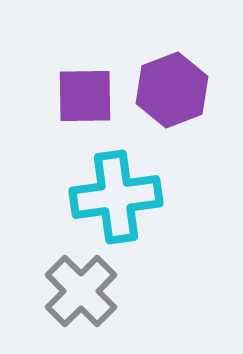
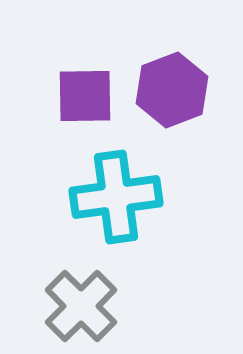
gray cross: moved 15 px down
